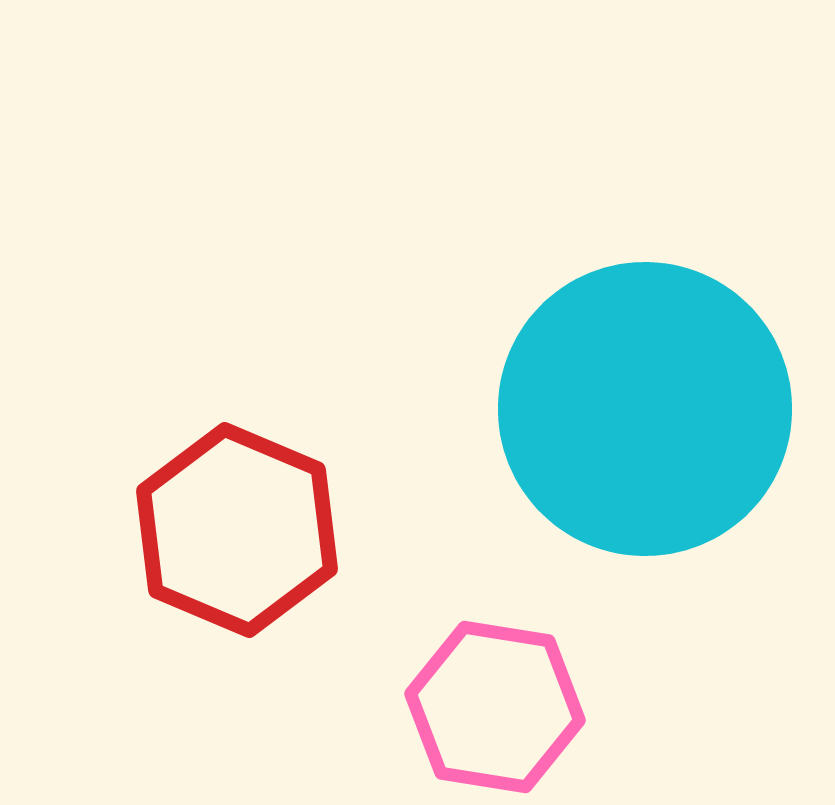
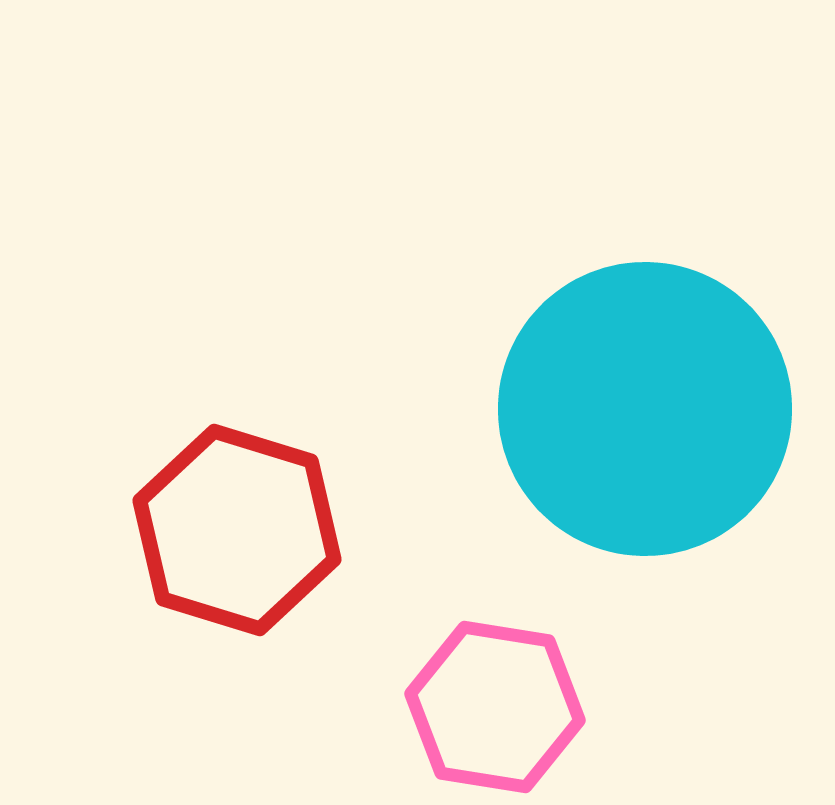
red hexagon: rotated 6 degrees counterclockwise
